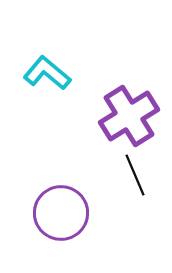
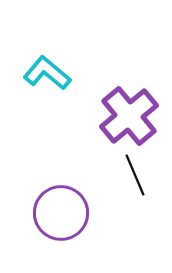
purple cross: rotated 8 degrees counterclockwise
